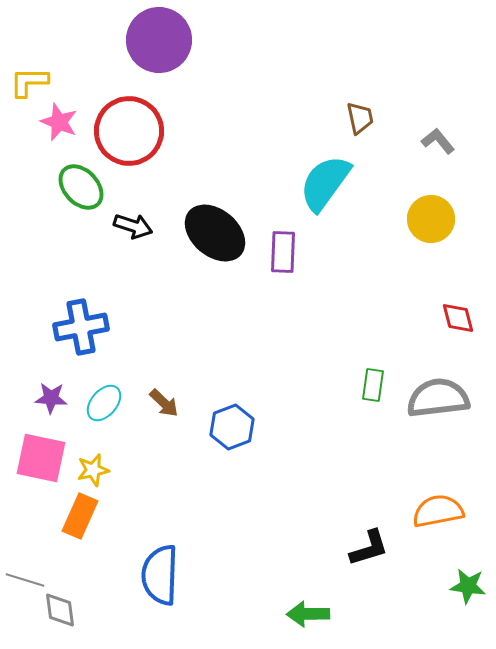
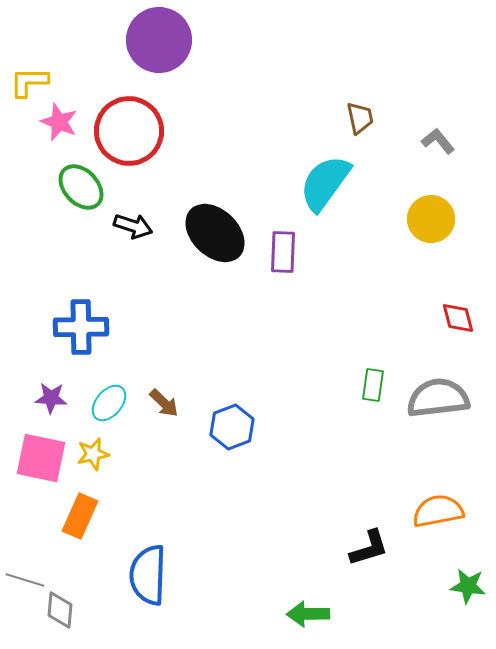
black ellipse: rotated 4 degrees clockwise
blue cross: rotated 10 degrees clockwise
cyan ellipse: moved 5 px right
yellow star: moved 16 px up
blue semicircle: moved 12 px left
gray diamond: rotated 12 degrees clockwise
